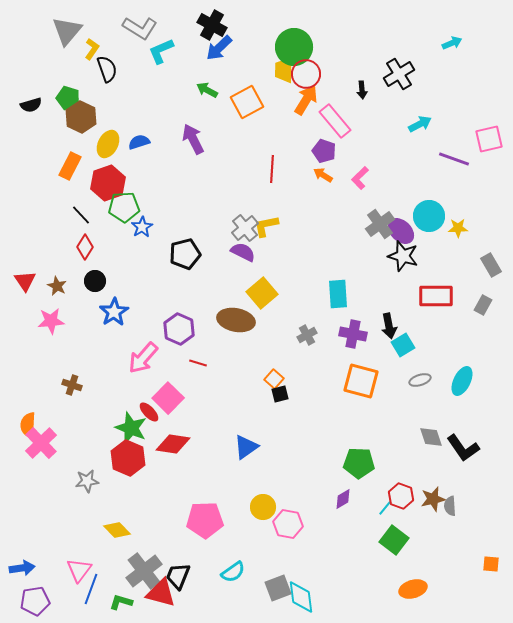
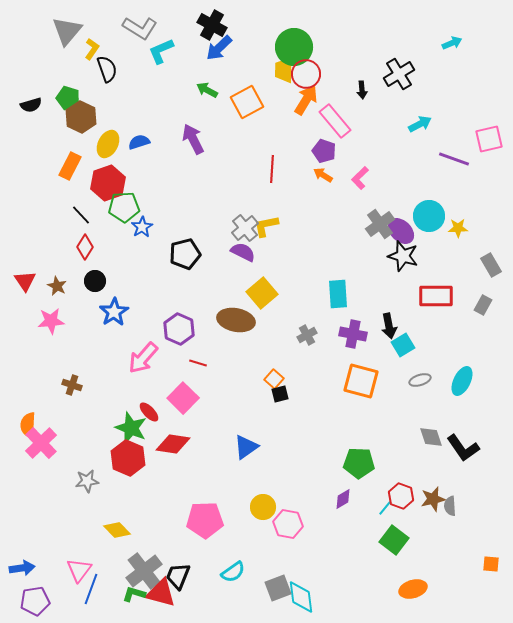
pink square at (168, 398): moved 15 px right
green L-shape at (121, 602): moved 13 px right, 8 px up
